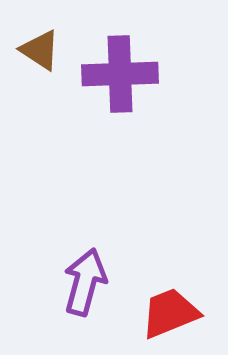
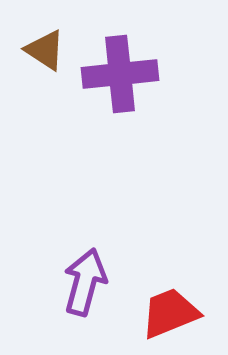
brown triangle: moved 5 px right
purple cross: rotated 4 degrees counterclockwise
